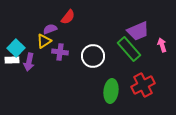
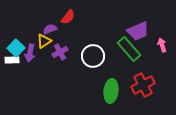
purple cross: rotated 35 degrees counterclockwise
purple arrow: moved 1 px right, 9 px up
